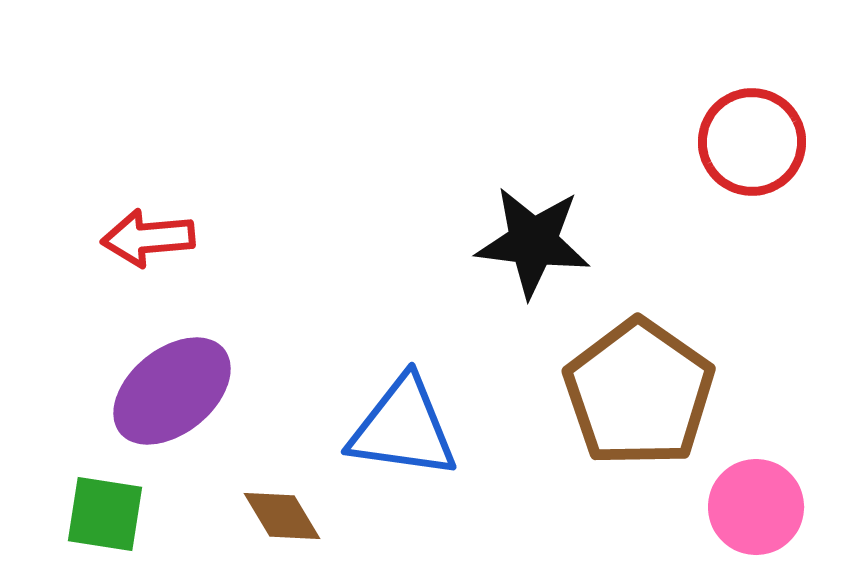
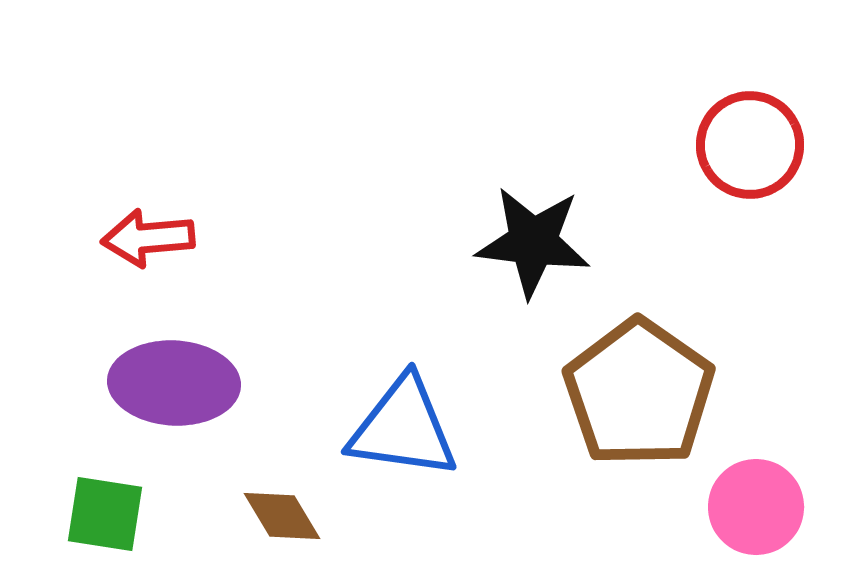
red circle: moved 2 px left, 3 px down
purple ellipse: moved 2 px right, 8 px up; rotated 42 degrees clockwise
